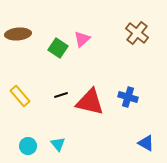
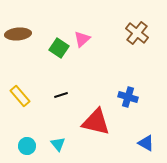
green square: moved 1 px right
red triangle: moved 6 px right, 20 px down
cyan circle: moved 1 px left
